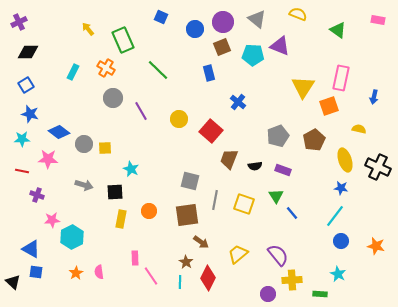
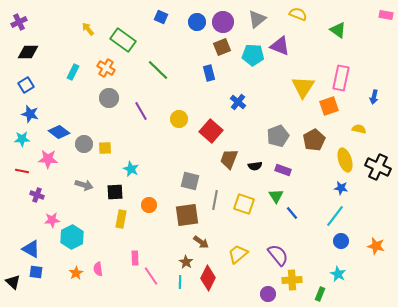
gray triangle at (257, 19): rotated 42 degrees clockwise
pink rectangle at (378, 20): moved 8 px right, 5 px up
blue circle at (195, 29): moved 2 px right, 7 px up
green rectangle at (123, 40): rotated 30 degrees counterclockwise
gray circle at (113, 98): moved 4 px left
orange circle at (149, 211): moved 6 px up
pink semicircle at (99, 272): moved 1 px left, 3 px up
green rectangle at (320, 294): rotated 72 degrees counterclockwise
